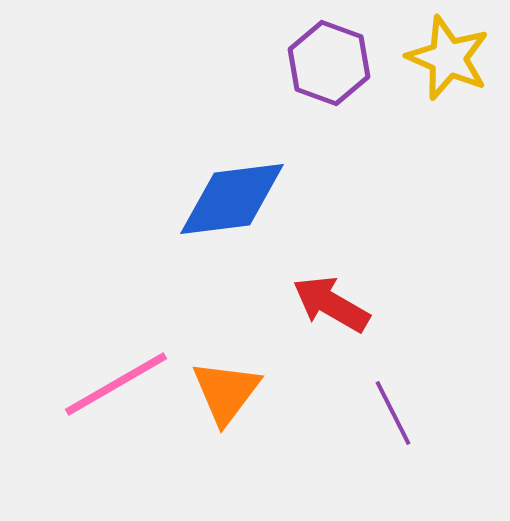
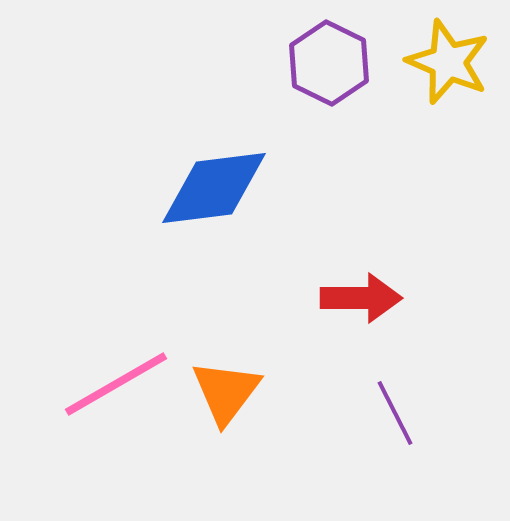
yellow star: moved 4 px down
purple hexagon: rotated 6 degrees clockwise
blue diamond: moved 18 px left, 11 px up
red arrow: moved 30 px right, 6 px up; rotated 150 degrees clockwise
purple line: moved 2 px right
